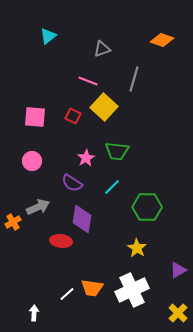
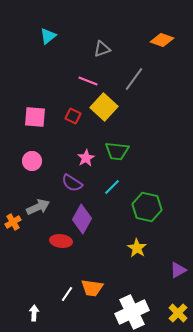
gray line: rotated 20 degrees clockwise
green hexagon: rotated 12 degrees clockwise
purple diamond: rotated 20 degrees clockwise
white cross: moved 22 px down
white line: rotated 14 degrees counterclockwise
